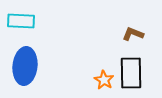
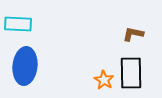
cyan rectangle: moved 3 px left, 3 px down
brown L-shape: rotated 10 degrees counterclockwise
